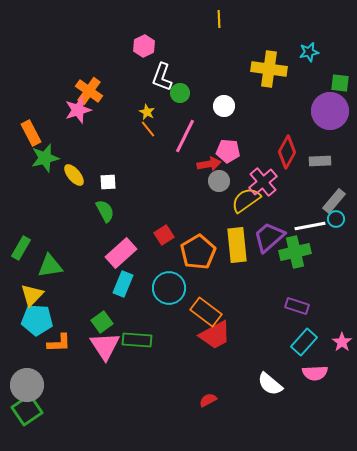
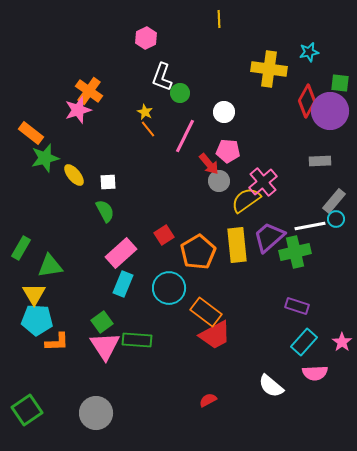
pink hexagon at (144, 46): moved 2 px right, 8 px up
white circle at (224, 106): moved 6 px down
yellow star at (147, 112): moved 2 px left
orange rectangle at (31, 133): rotated 25 degrees counterclockwise
red diamond at (287, 152): moved 20 px right, 51 px up
red arrow at (209, 164): rotated 60 degrees clockwise
yellow triangle at (32, 295): moved 2 px right, 1 px up; rotated 15 degrees counterclockwise
orange L-shape at (59, 343): moved 2 px left, 1 px up
white semicircle at (270, 384): moved 1 px right, 2 px down
gray circle at (27, 385): moved 69 px right, 28 px down
